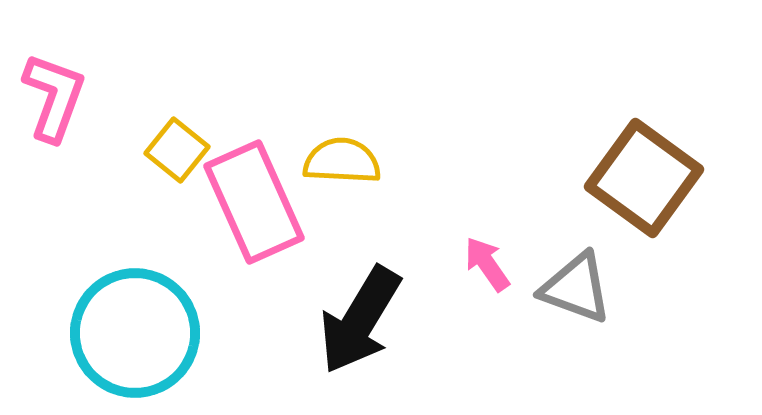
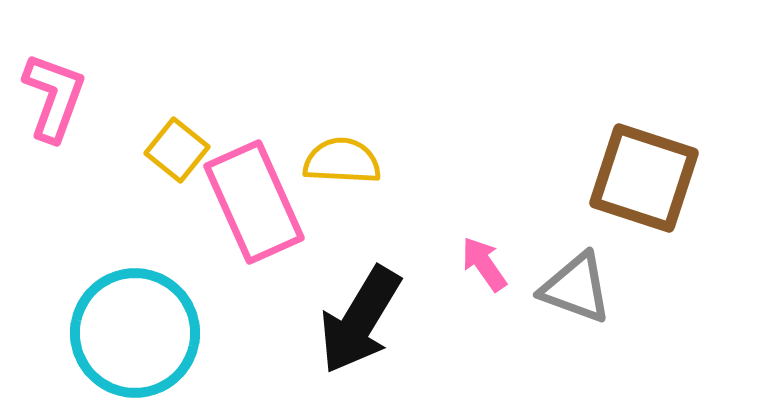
brown square: rotated 18 degrees counterclockwise
pink arrow: moved 3 px left
